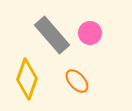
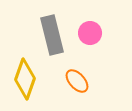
gray rectangle: rotated 27 degrees clockwise
yellow diamond: moved 2 px left
